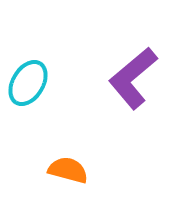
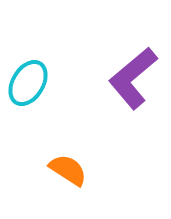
orange semicircle: rotated 18 degrees clockwise
